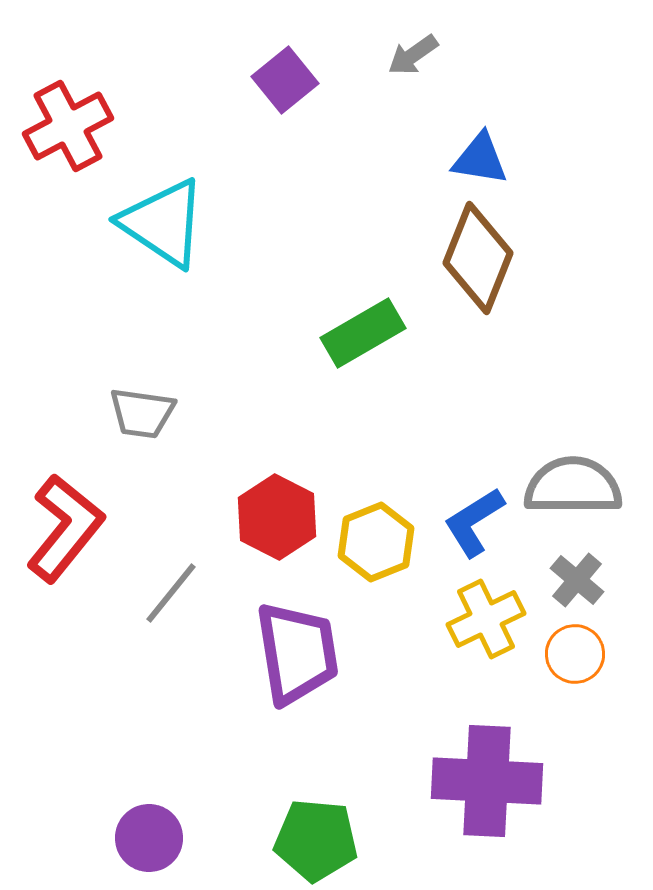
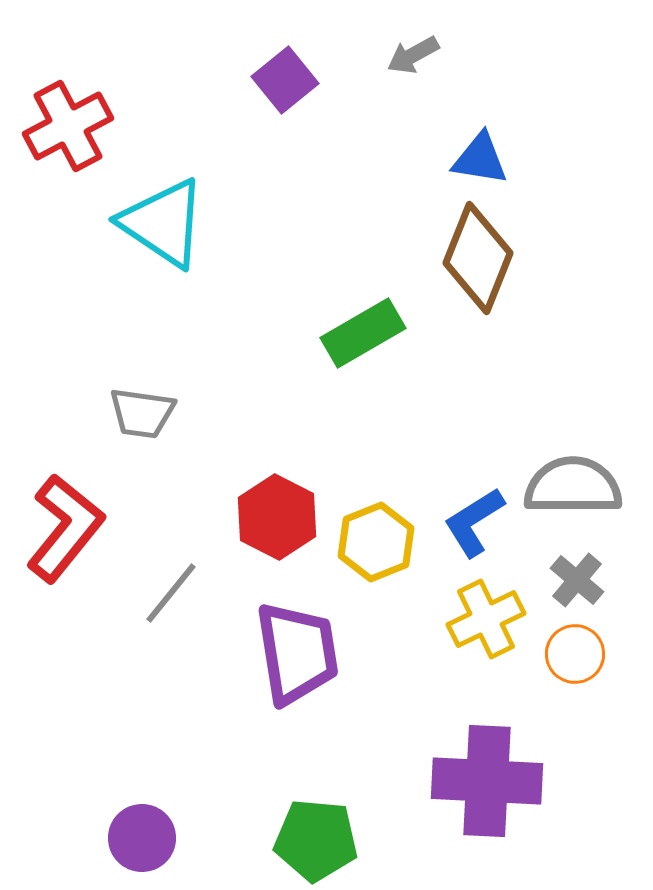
gray arrow: rotated 6 degrees clockwise
purple circle: moved 7 px left
